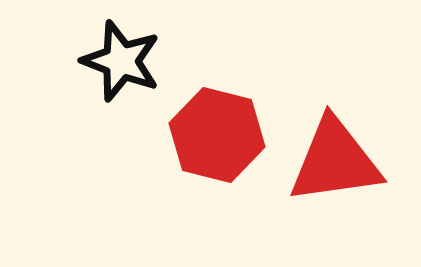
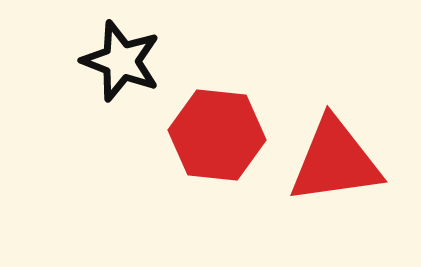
red hexagon: rotated 8 degrees counterclockwise
